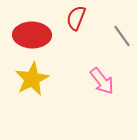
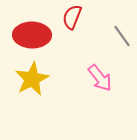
red semicircle: moved 4 px left, 1 px up
pink arrow: moved 2 px left, 3 px up
